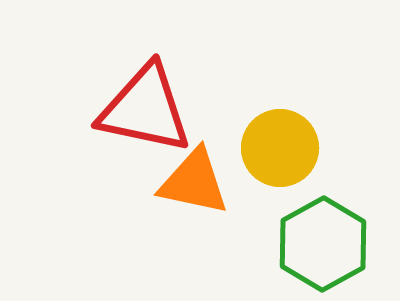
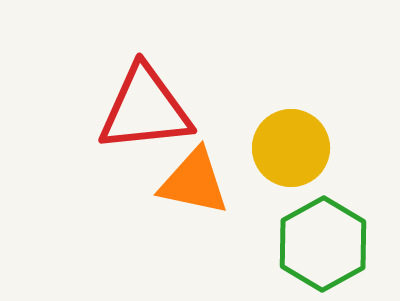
red triangle: rotated 18 degrees counterclockwise
yellow circle: moved 11 px right
